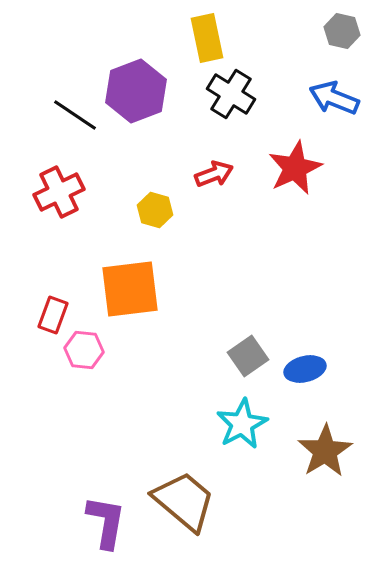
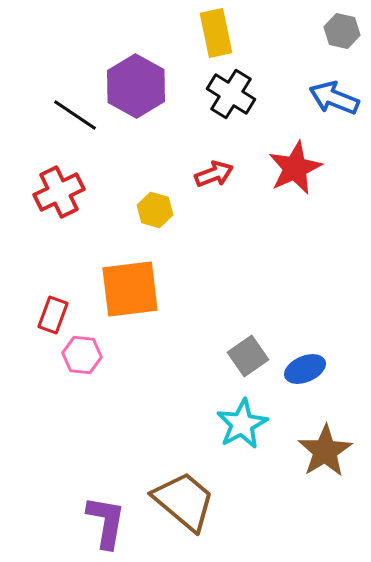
yellow rectangle: moved 9 px right, 5 px up
purple hexagon: moved 5 px up; rotated 10 degrees counterclockwise
pink hexagon: moved 2 px left, 5 px down
blue ellipse: rotated 9 degrees counterclockwise
